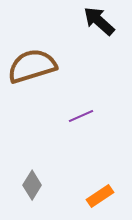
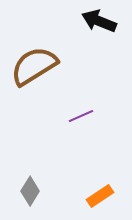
black arrow: rotated 20 degrees counterclockwise
brown semicircle: moved 2 px right; rotated 15 degrees counterclockwise
gray diamond: moved 2 px left, 6 px down
